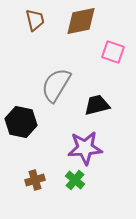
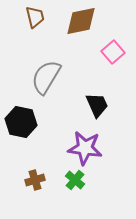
brown trapezoid: moved 3 px up
pink square: rotated 30 degrees clockwise
gray semicircle: moved 10 px left, 8 px up
black trapezoid: rotated 80 degrees clockwise
purple star: rotated 12 degrees clockwise
